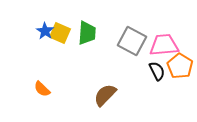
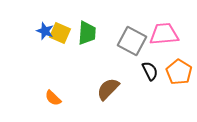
blue star: rotated 12 degrees counterclockwise
pink trapezoid: moved 11 px up
orange pentagon: moved 1 px left, 6 px down
black semicircle: moved 7 px left
orange semicircle: moved 11 px right, 9 px down
brown semicircle: moved 3 px right, 6 px up
